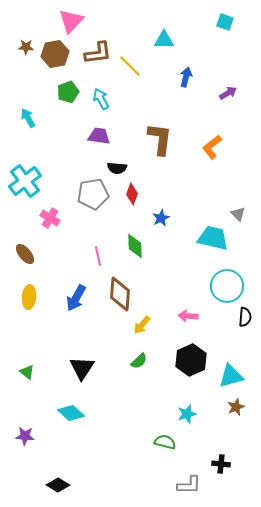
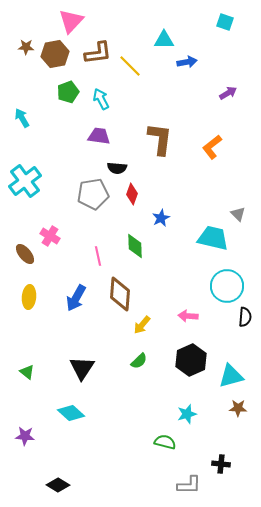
blue arrow at (186, 77): moved 1 px right, 15 px up; rotated 66 degrees clockwise
cyan arrow at (28, 118): moved 6 px left
pink cross at (50, 218): moved 18 px down
brown star at (236, 407): moved 2 px right, 1 px down; rotated 24 degrees clockwise
